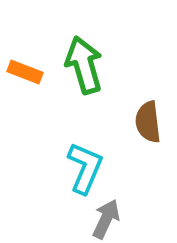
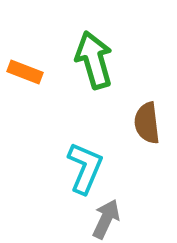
green arrow: moved 10 px right, 5 px up
brown semicircle: moved 1 px left, 1 px down
